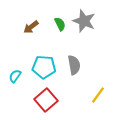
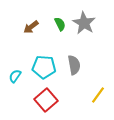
gray star: moved 2 px down; rotated 10 degrees clockwise
